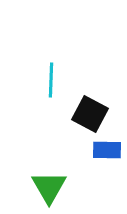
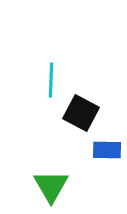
black square: moved 9 px left, 1 px up
green triangle: moved 2 px right, 1 px up
